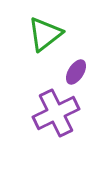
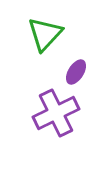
green triangle: rotated 9 degrees counterclockwise
